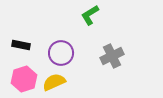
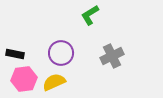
black rectangle: moved 6 px left, 9 px down
pink hexagon: rotated 10 degrees clockwise
